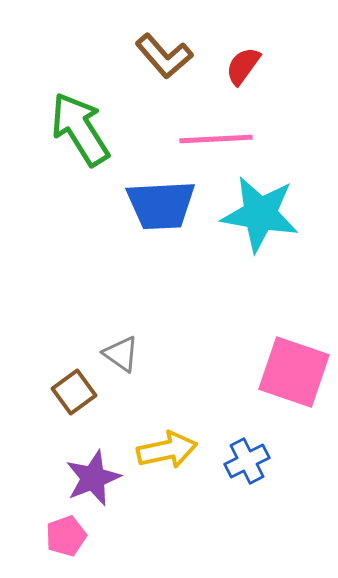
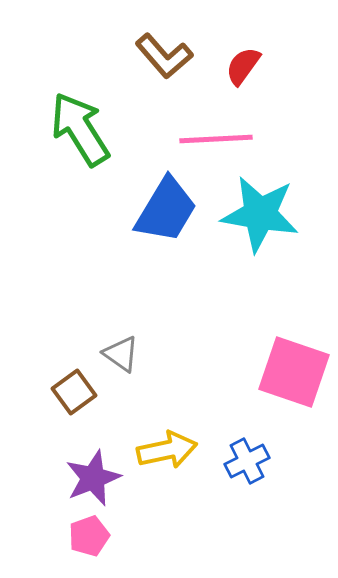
blue trapezoid: moved 5 px right, 5 px down; rotated 56 degrees counterclockwise
pink pentagon: moved 23 px right
